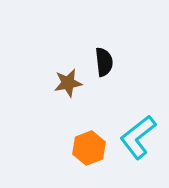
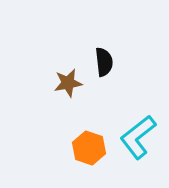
orange hexagon: rotated 20 degrees counterclockwise
